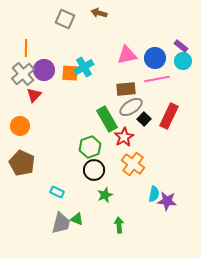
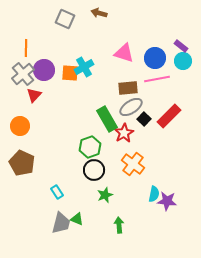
pink triangle: moved 3 px left, 2 px up; rotated 30 degrees clockwise
brown rectangle: moved 2 px right, 1 px up
red rectangle: rotated 20 degrees clockwise
red star: moved 4 px up
cyan rectangle: rotated 32 degrees clockwise
